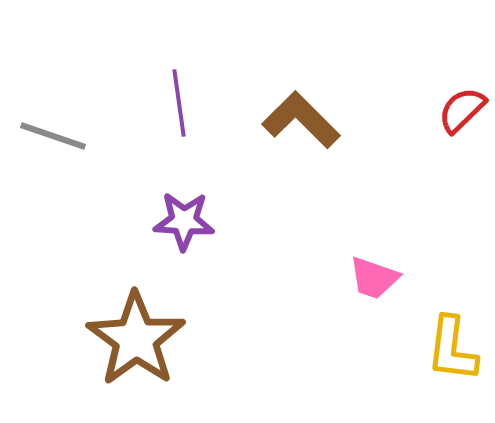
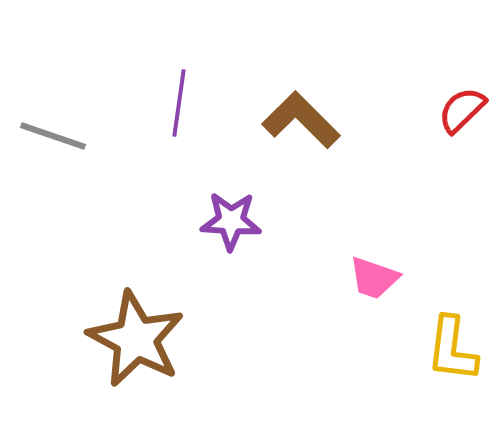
purple line: rotated 16 degrees clockwise
purple star: moved 47 px right
brown star: rotated 8 degrees counterclockwise
